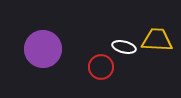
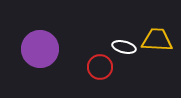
purple circle: moved 3 px left
red circle: moved 1 px left
